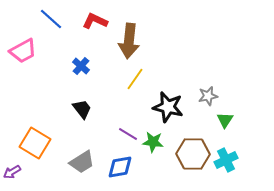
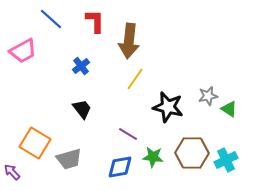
red L-shape: rotated 65 degrees clockwise
blue cross: rotated 12 degrees clockwise
green triangle: moved 4 px right, 11 px up; rotated 30 degrees counterclockwise
green star: moved 15 px down
brown hexagon: moved 1 px left, 1 px up
gray trapezoid: moved 13 px left, 3 px up; rotated 16 degrees clockwise
purple arrow: rotated 78 degrees clockwise
